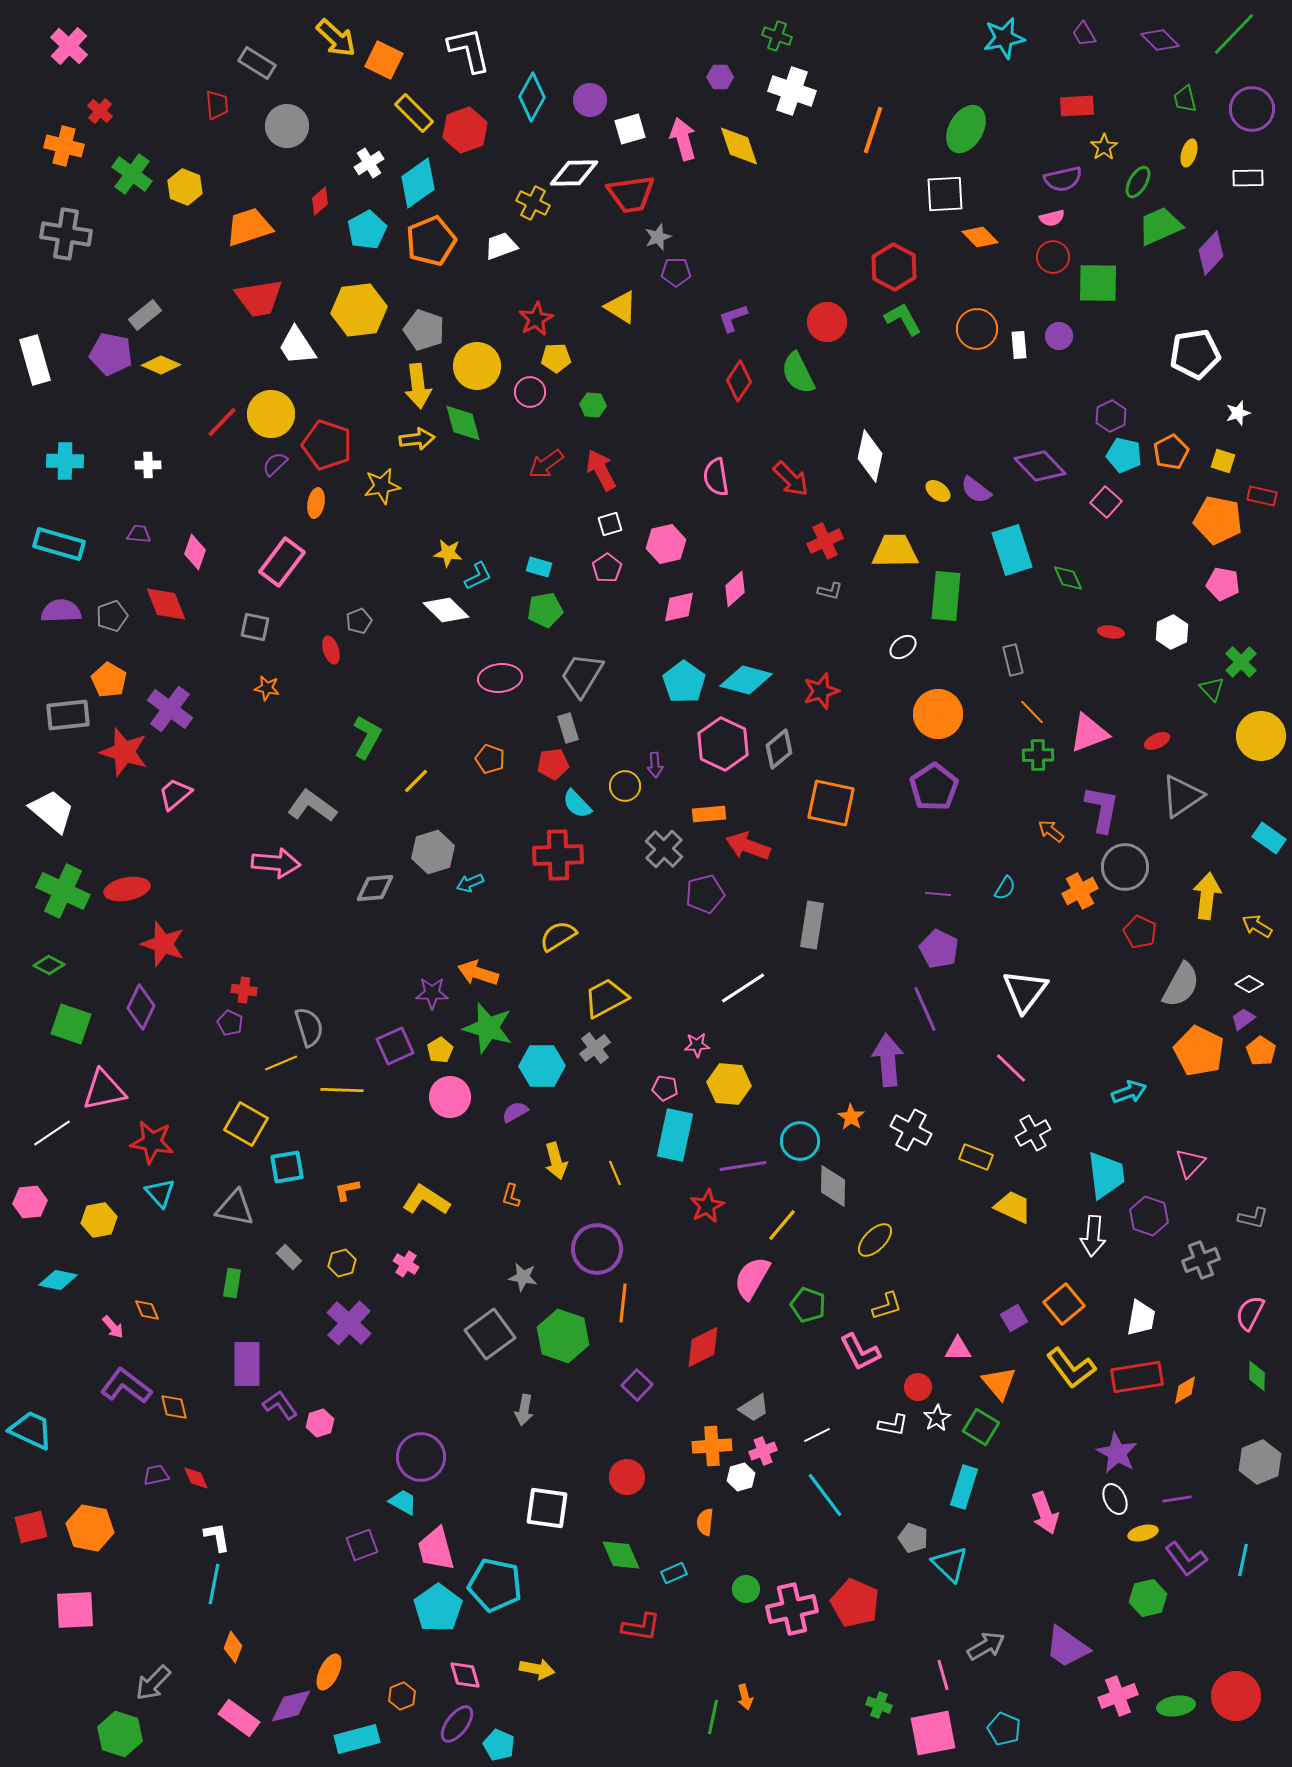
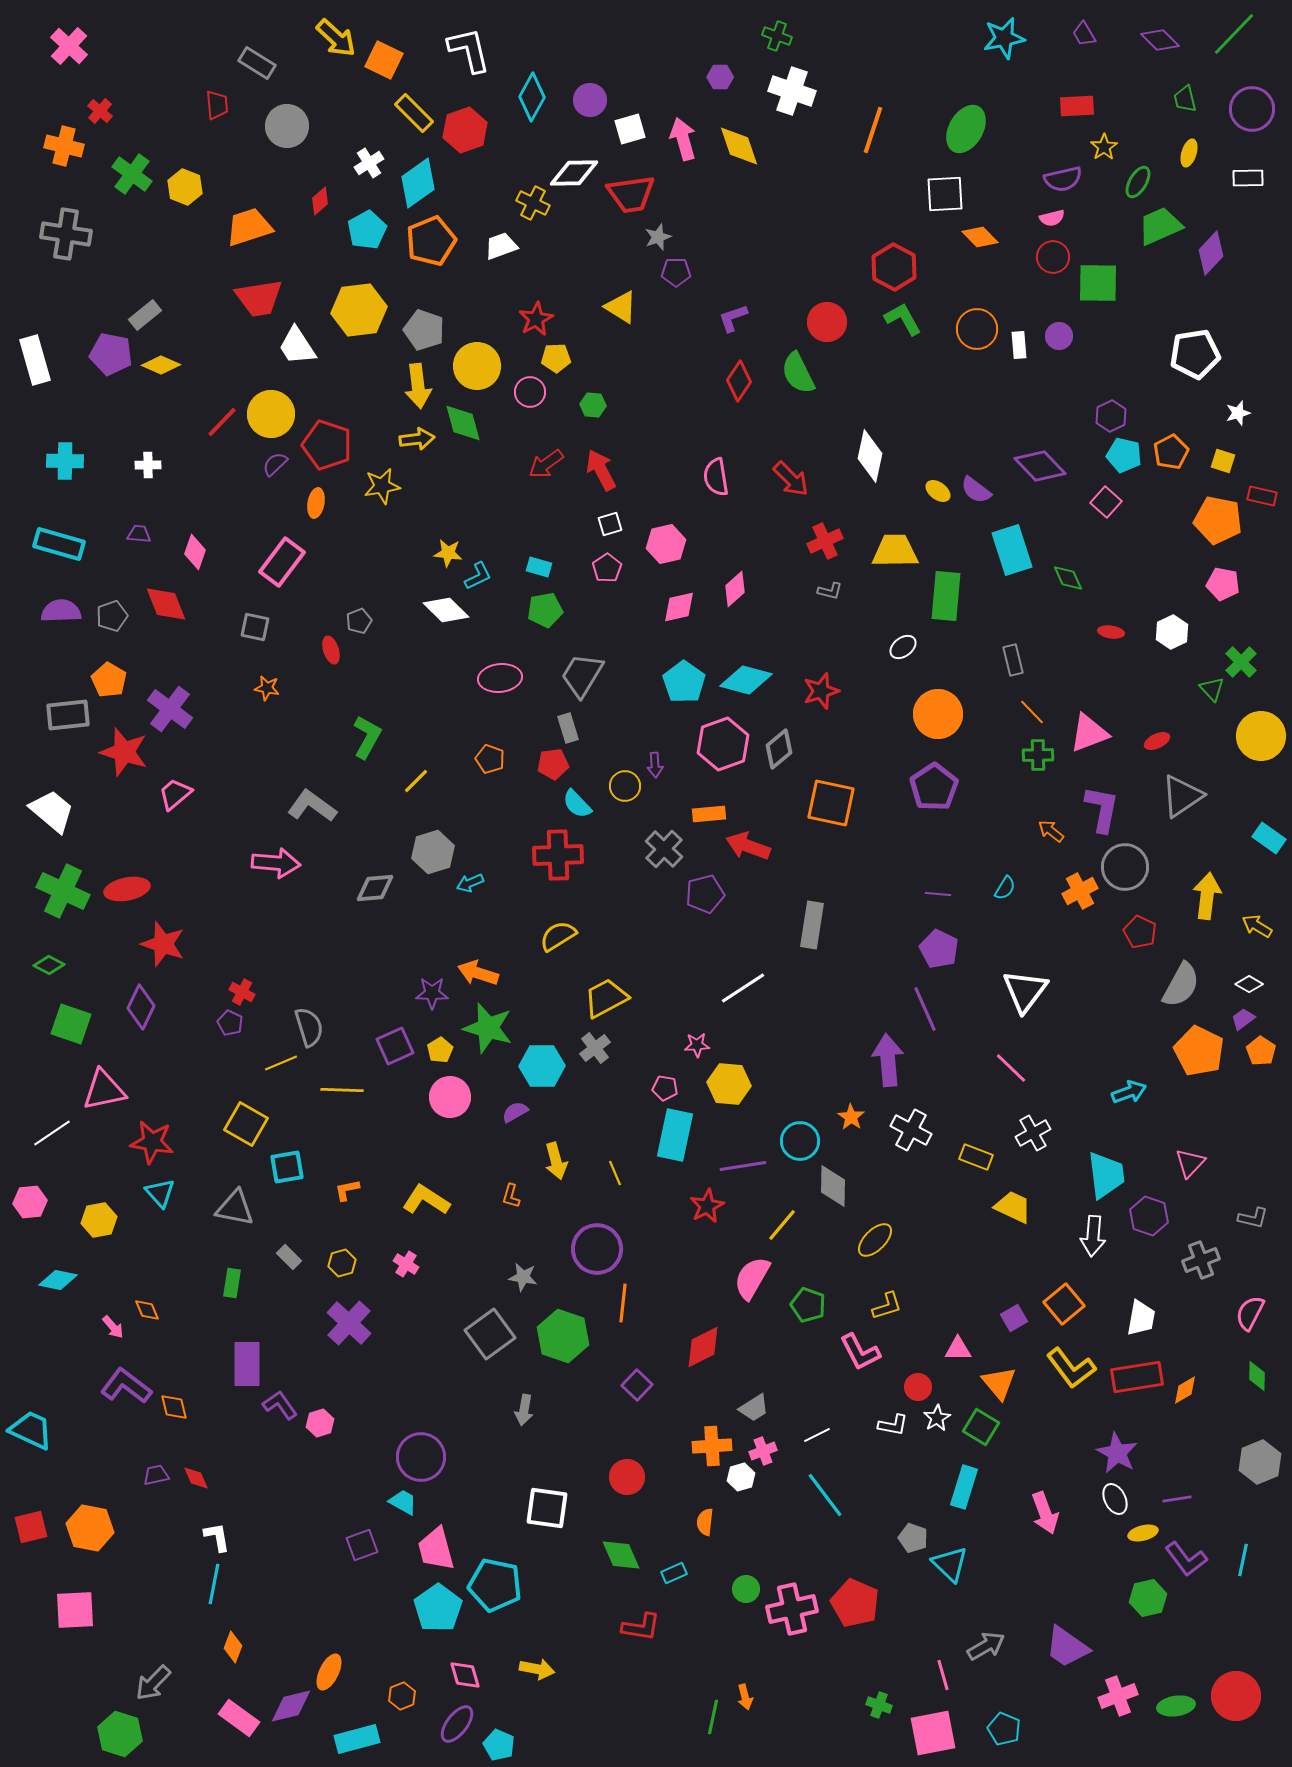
pink hexagon at (723, 744): rotated 15 degrees clockwise
red cross at (244, 990): moved 2 px left, 2 px down; rotated 20 degrees clockwise
